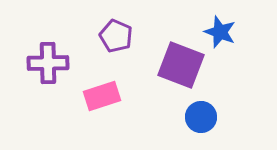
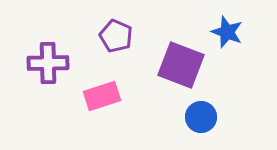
blue star: moved 7 px right
